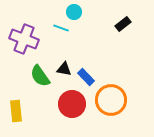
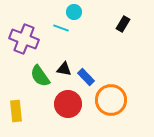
black rectangle: rotated 21 degrees counterclockwise
red circle: moved 4 px left
